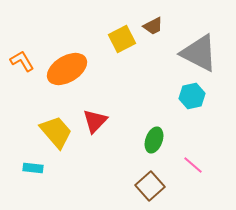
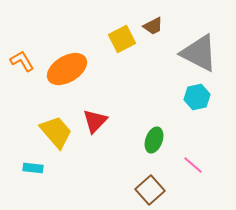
cyan hexagon: moved 5 px right, 1 px down
brown square: moved 4 px down
